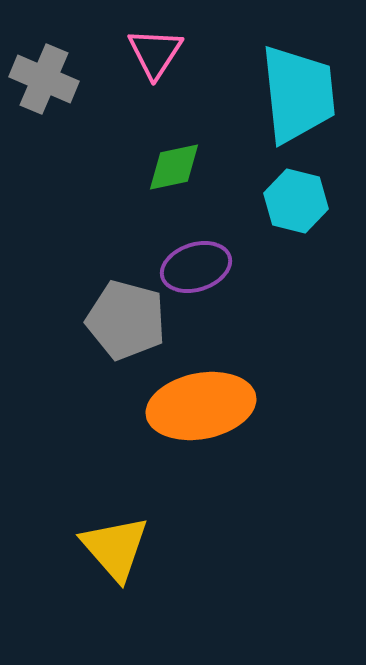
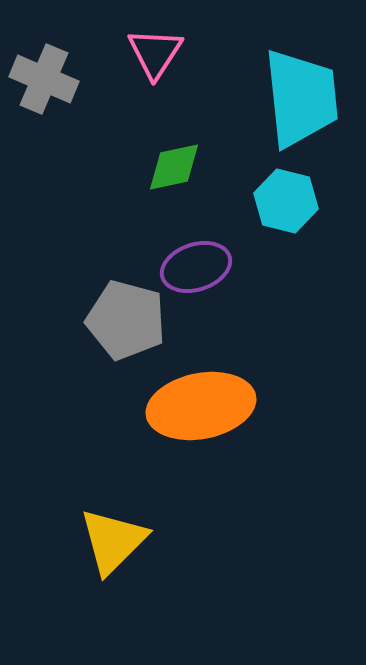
cyan trapezoid: moved 3 px right, 4 px down
cyan hexagon: moved 10 px left
yellow triangle: moved 2 px left, 7 px up; rotated 26 degrees clockwise
